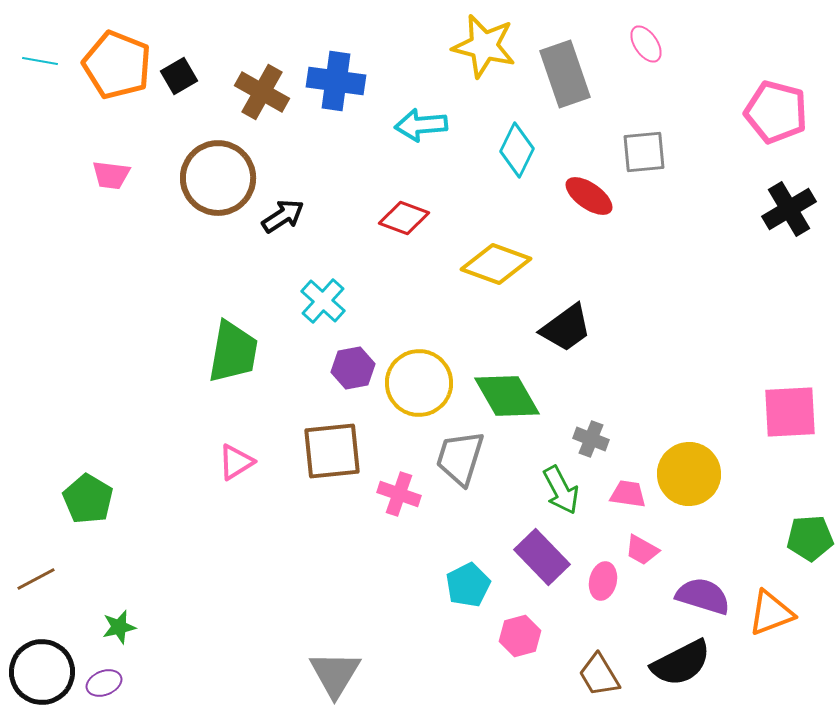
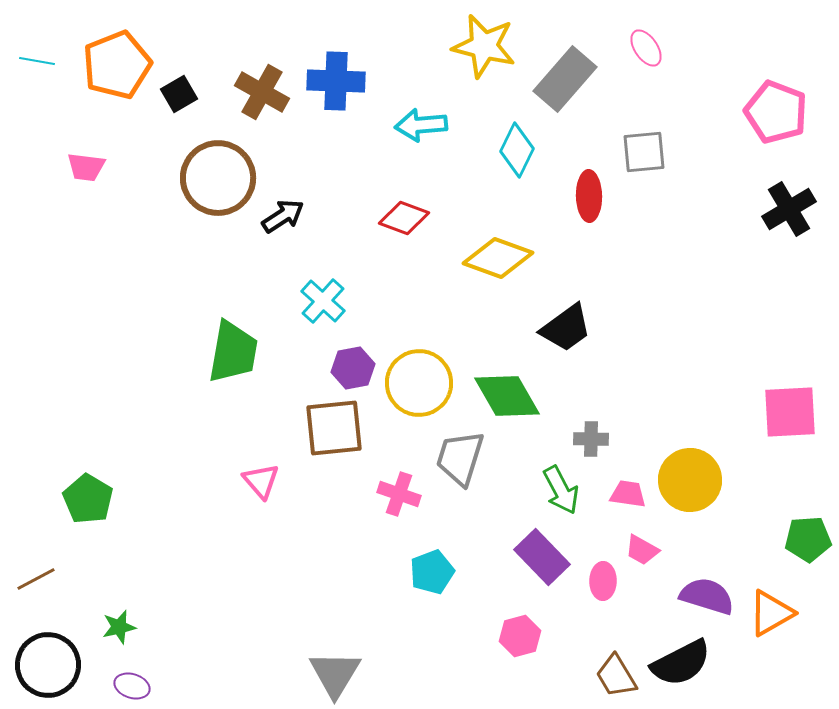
pink ellipse at (646, 44): moved 4 px down
cyan line at (40, 61): moved 3 px left
orange pentagon at (117, 65): rotated 28 degrees clockwise
gray rectangle at (565, 74): moved 5 px down; rotated 60 degrees clockwise
black square at (179, 76): moved 18 px down
blue cross at (336, 81): rotated 6 degrees counterclockwise
pink pentagon at (776, 112): rotated 6 degrees clockwise
pink trapezoid at (111, 175): moved 25 px left, 8 px up
red ellipse at (589, 196): rotated 54 degrees clockwise
yellow diamond at (496, 264): moved 2 px right, 6 px up
gray cross at (591, 439): rotated 20 degrees counterclockwise
brown square at (332, 451): moved 2 px right, 23 px up
pink triangle at (236, 462): moved 25 px right, 19 px down; rotated 39 degrees counterclockwise
yellow circle at (689, 474): moved 1 px right, 6 px down
green pentagon at (810, 538): moved 2 px left, 1 px down
pink ellipse at (603, 581): rotated 12 degrees counterclockwise
cyan pentagon at (468, 585): moved 36 px left, 13 px up; rotated 6 degrees clockwise
purple semicircle at (703, 596): moved 4 px right
orange triangle at (771, 613): rotated 9 degrees counterclockwise
black circle at (42, 672): moved 6 px right, 7 px up
brown trapezoid at (599, 675): moved 17 px right, 1 px down
purple ellipse at (104, 683): moved 28 px right, 3 px down; rotated 40 degrees clockwise
